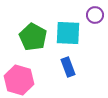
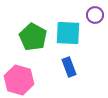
blue rectangle: moved 1 px right
